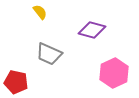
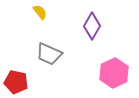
purple diamond: moved 4 px up; rotated 76 degrees counterclockwise
